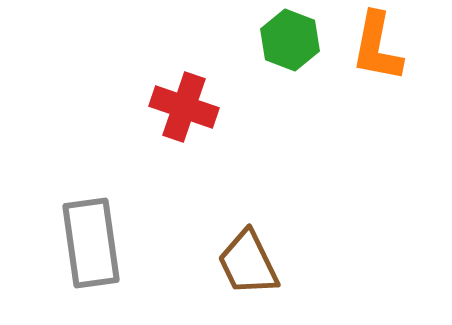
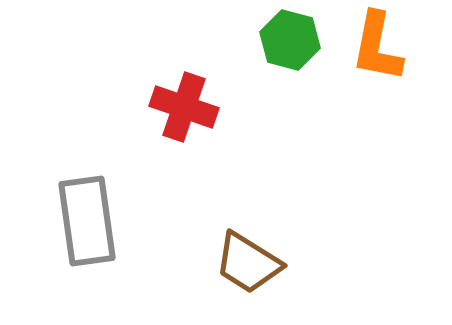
green hexagon: rotated 6 degrees counterclockwise
gray rectangle: moved 4 px left, 22 px up
brown trapezoid: rotated 32 degrees counterclockwise
